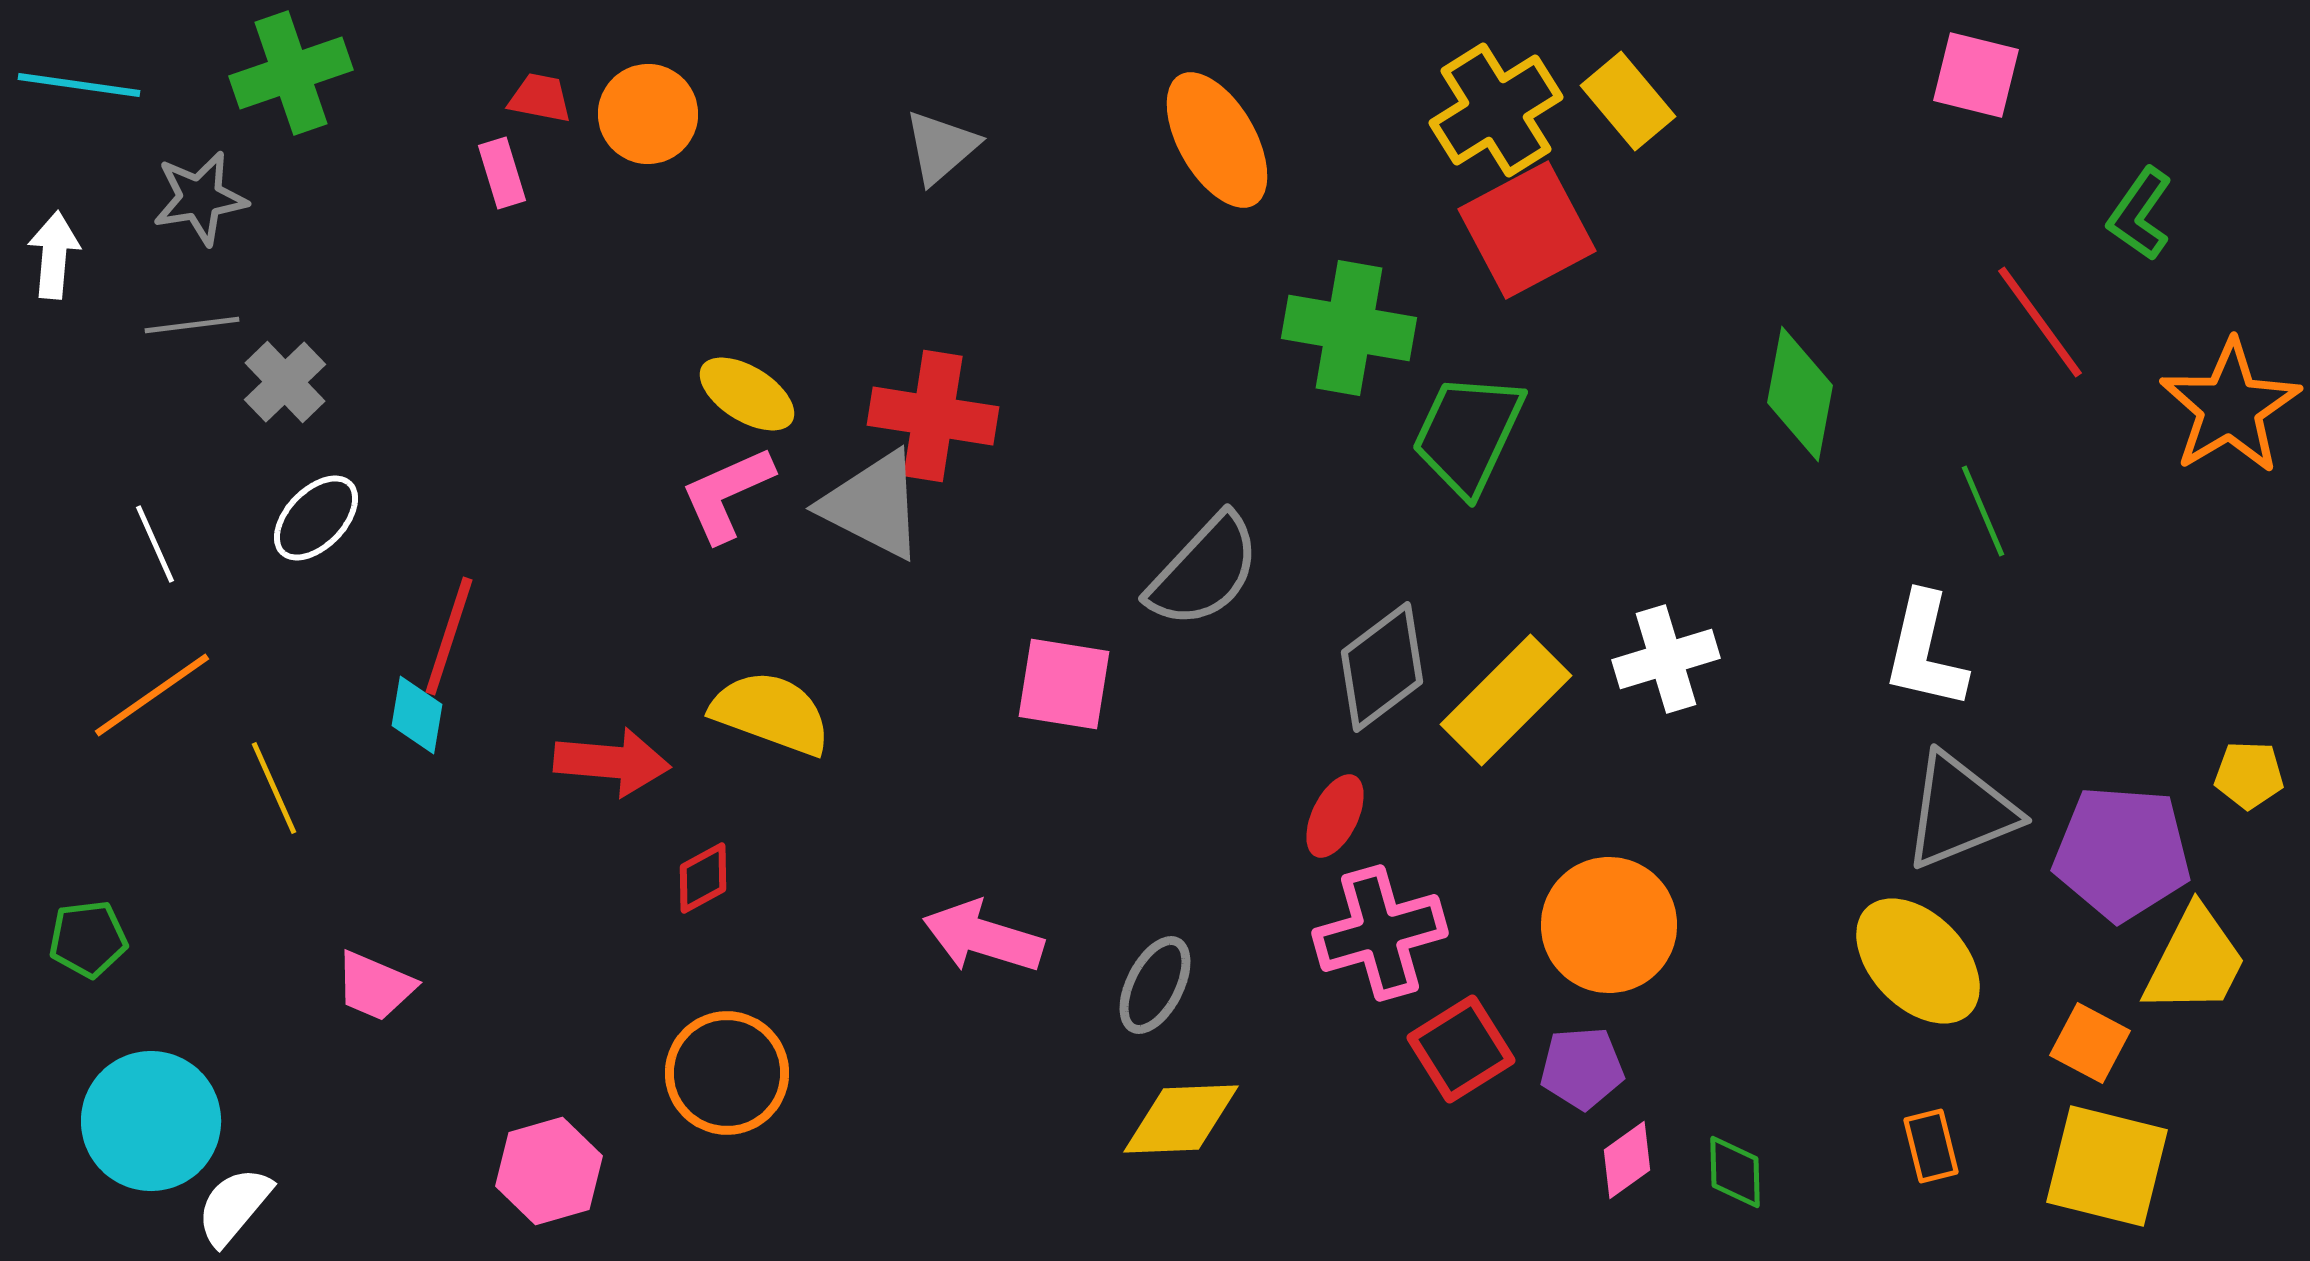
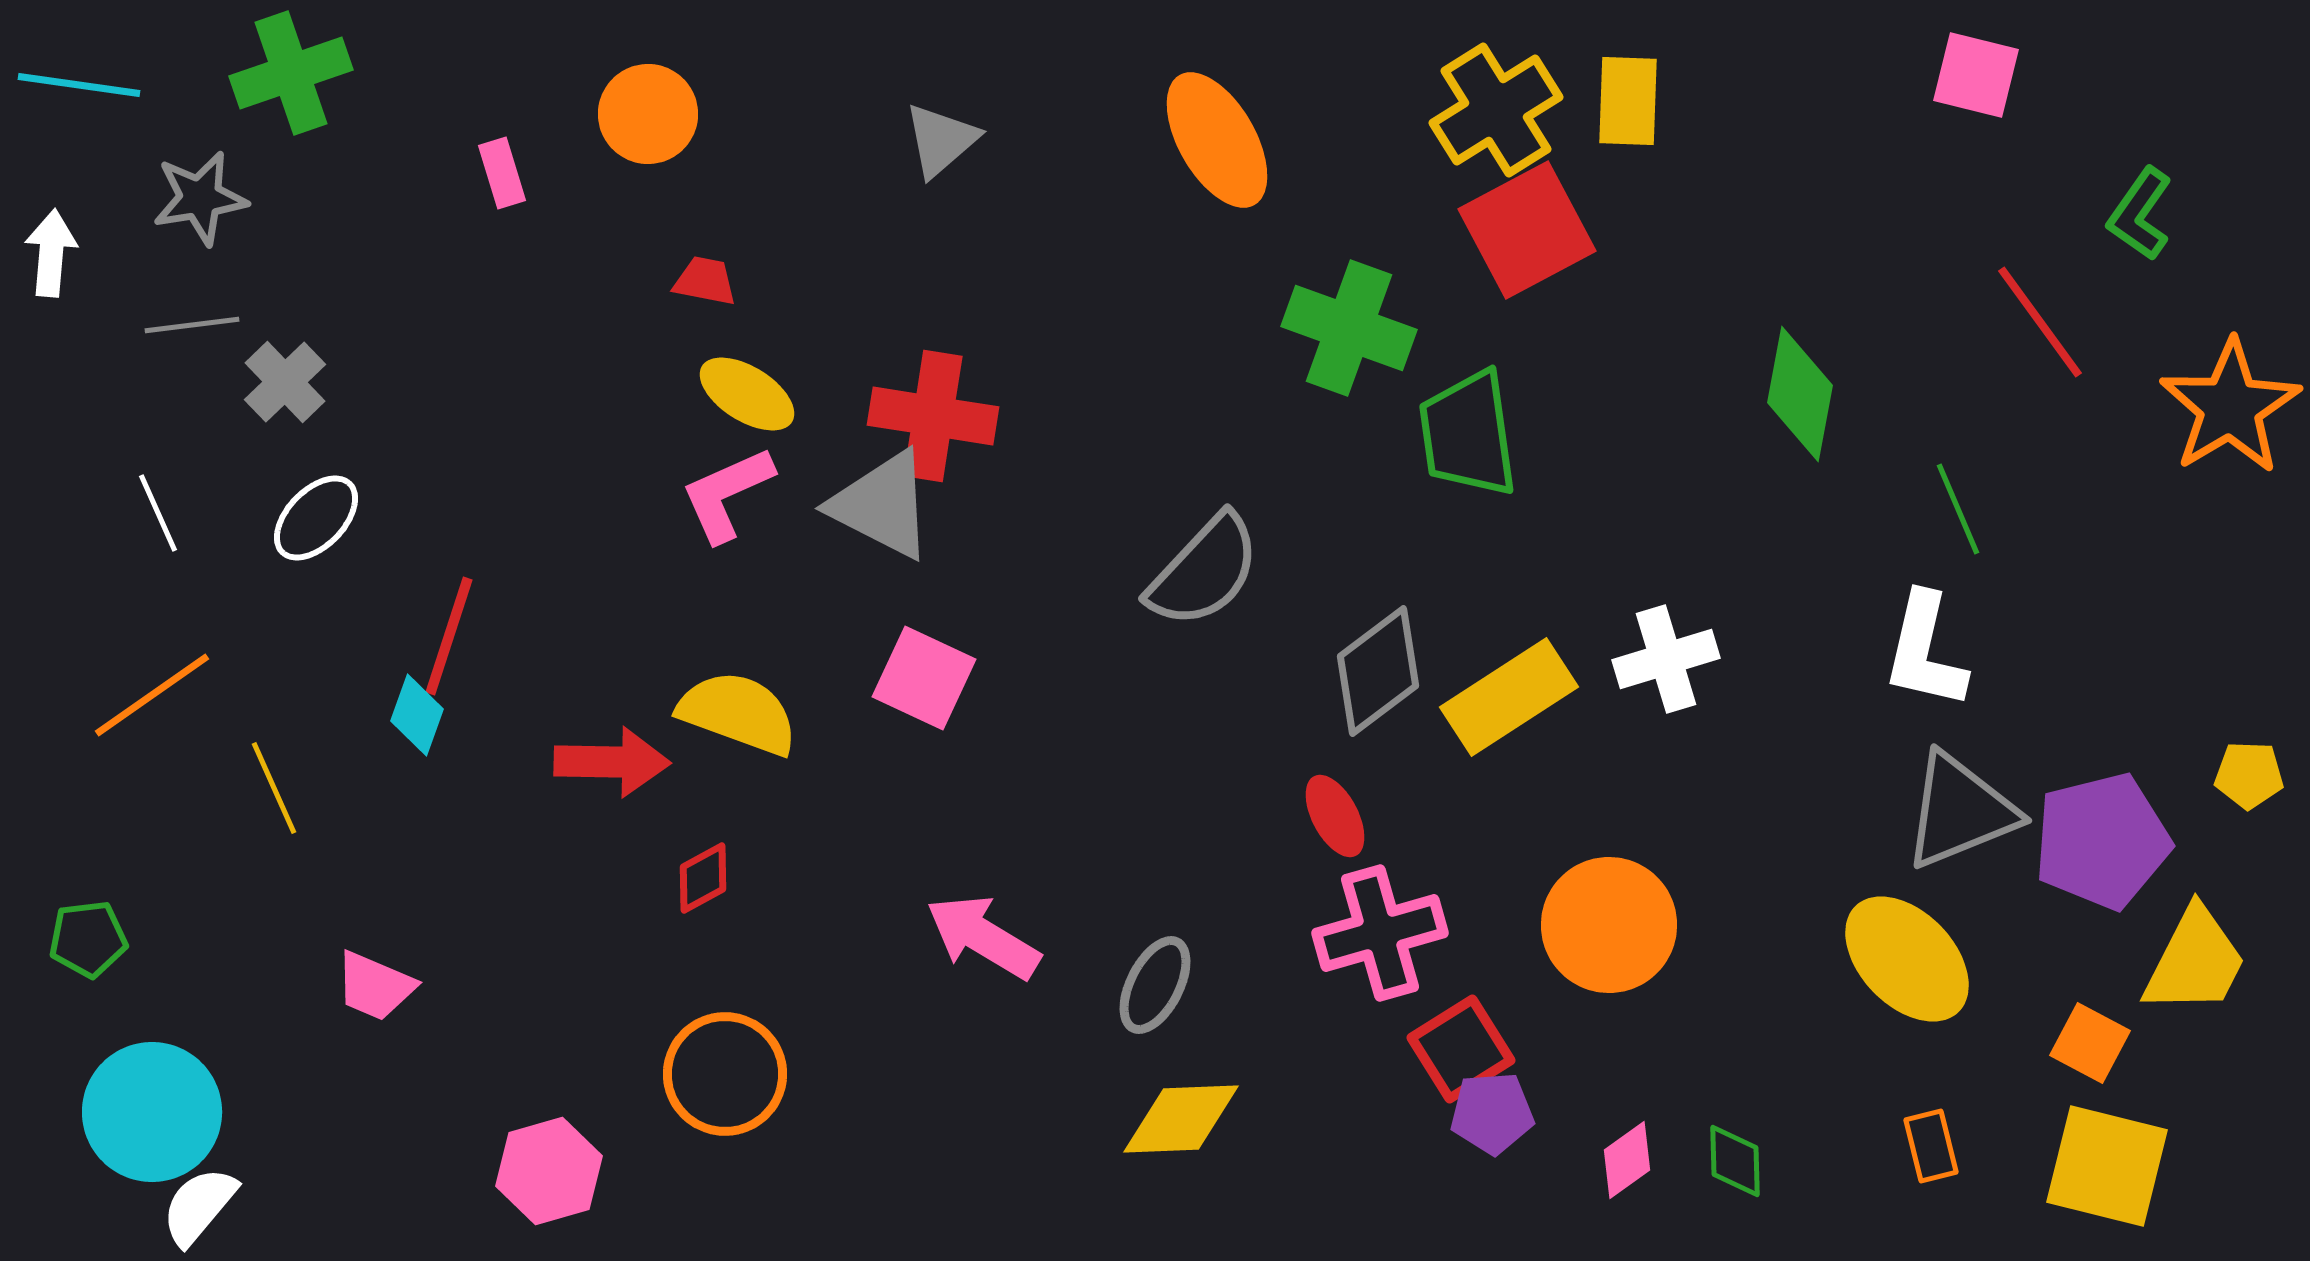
red trapezoid at (540, 98): moved 165 px right, 183 px down
yellow rectangle at (1628, 101): rotated 42 degrees clockwise
gray triangle at (941, 147): moved 7 px up
white arrow at (54, 255): moved 3 px left, 2 px up
green cross at (1349, 328): rotated 10 degrees clockwise
green trapezoid at (1468, 434): rotated 33 degrees counterclockwise
gray triangle at (873, 505): moved 9 px right
green line at (1983, 511): moved 25 px left, 2 px up
white line at (155, 544): moved 3 px right, 31 px up
gray diamond at (1382, 667): moved 4 px left, 4 px down
pink square at (1064, 684): moved 140 px left, 6 px up; rotated 16 degrees clockwise
yellow rectangle at (1506, 700): moved 3 px right, 3 px up; rotated 12 degrees clockwise
yellow semicircle at (771, 713): moved 33 px left
cyan diamond at (417, 715): rotated 10 degrees clockwise
red arrow at (612, 762): rotated 4 degrees counterclockwise
red ellipse at (1335, 816): rotated 54 degrees counterclockwise
purple pentagon at (2122, 853): moved 20 px left, 12 px up; rotated 18 degrees counterclockwise
pink arrow at (983, 937): rotated 14 degrees clockwise
yellow ellipse at (1918, 961): moved 11 px left, 2 px up
purple pentagon at (1582, 1068): moved 90 px left, 45 px down
orange circle at (727, 1073): moved 2 px left, 1 px down
cyan circle at (151, 1121): moved 1 px right, 9 px up
green diamond at (1735, 1172): moved 11 px up
white semicircle at (234, 1206): moved 35 px left
